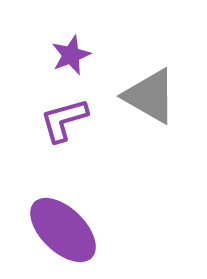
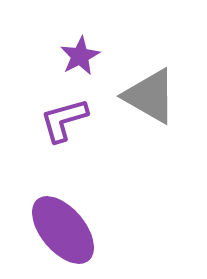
purple star: moved 9 px right, 1 px down; rotated 6 degrees counterclockwise
purple ellipse: rotated 6 degrees clockwise
